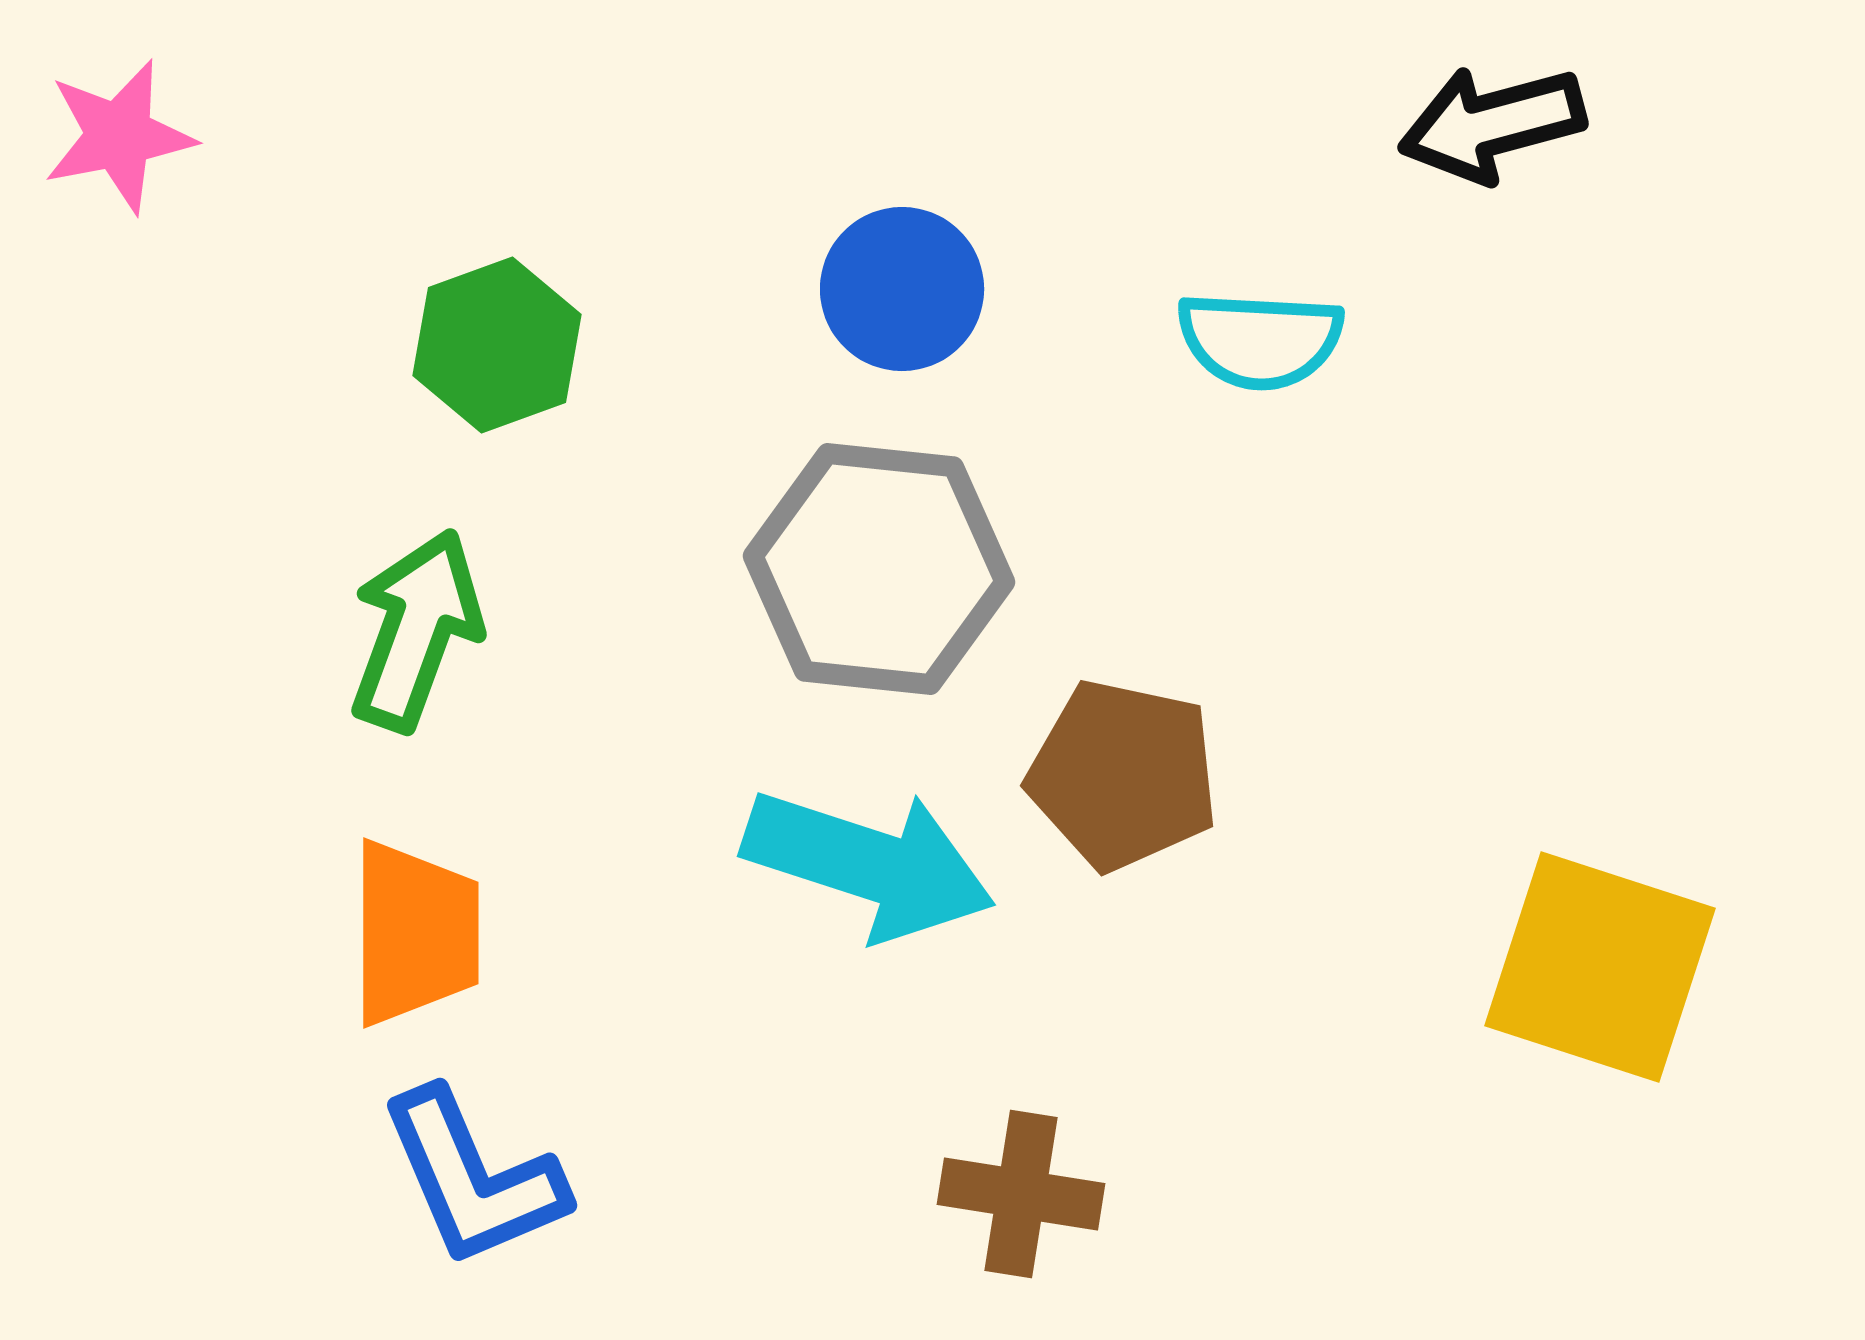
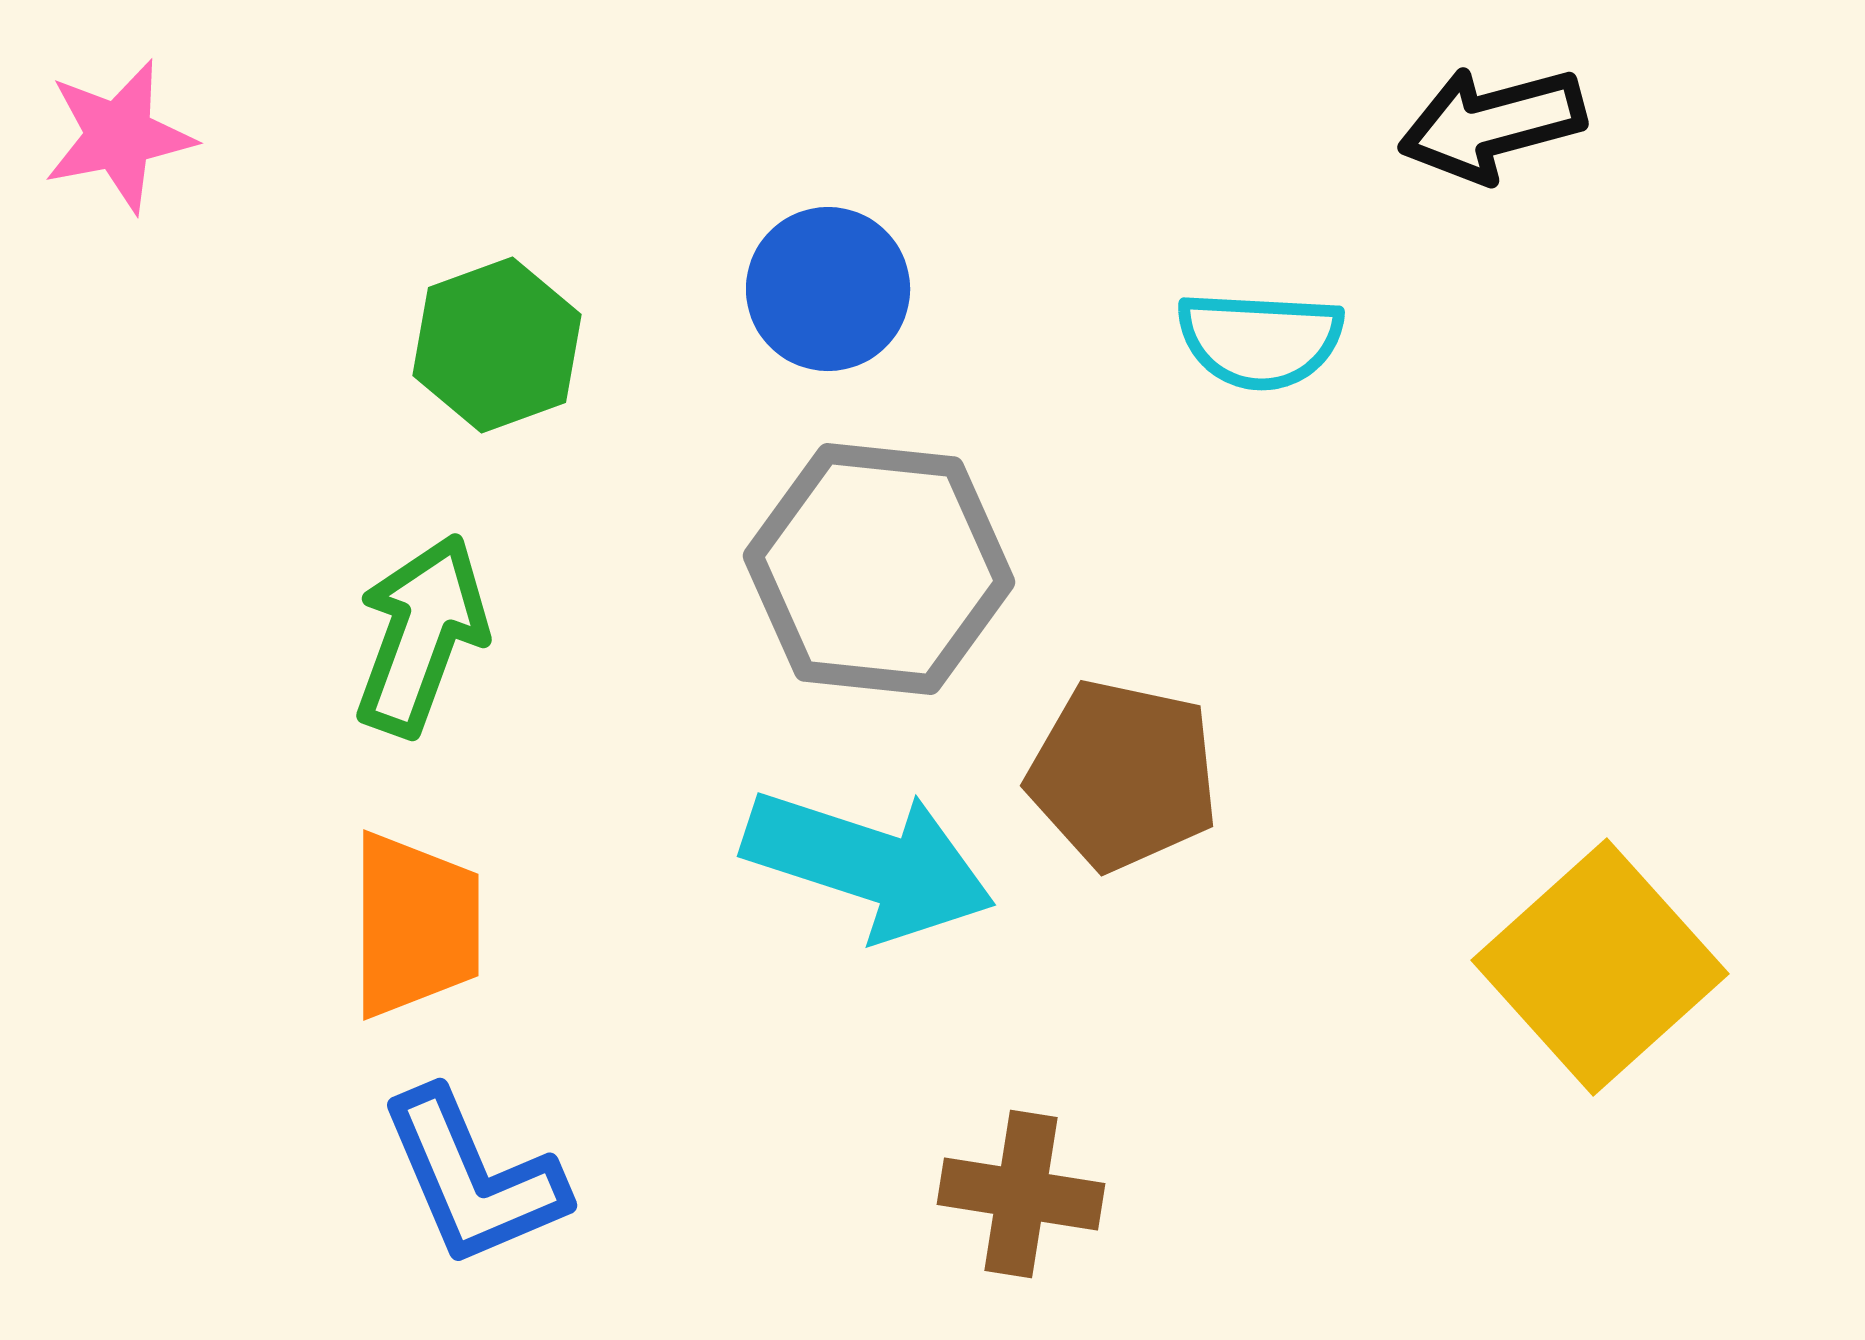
blue circle: moved 74 px left
green arrow: moved 5 px right, 5 px down
orange trapezoid: moved 8 px up
yellow square: rotated 30 degrees clockwise
